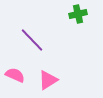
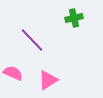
green cross: moved 4 px left, 4 px down
pink semicircle: moved 2 px left, 2 px up
